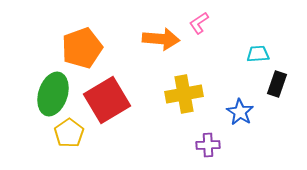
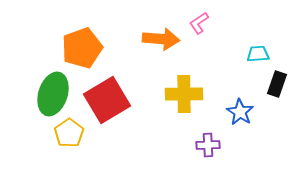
yellow cross: rotated 9 degrees clockwise
